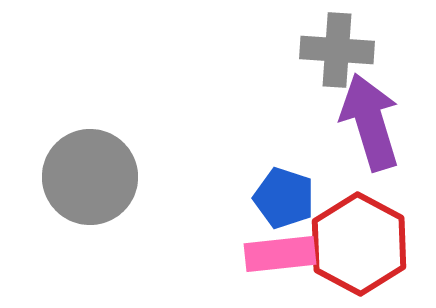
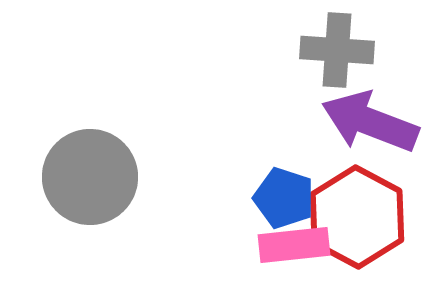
purple arrow: rotated 52 degrees counterclockwise
red hexagon: moved 2 px left, 27 px up
pink rectangle: moved 14 px right, 9 px up
